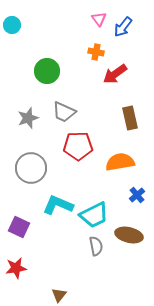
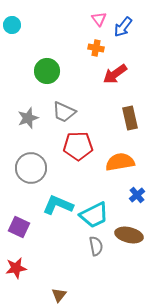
orange cross: moved 4 px up
